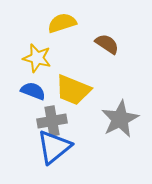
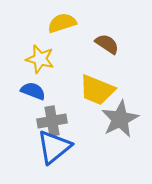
yellow star: moved 3 px right, 1 px down
yellow trapezoid: moved 24 px right
